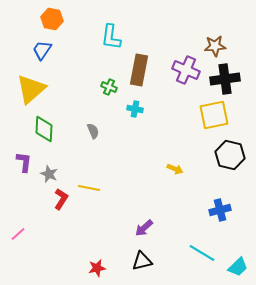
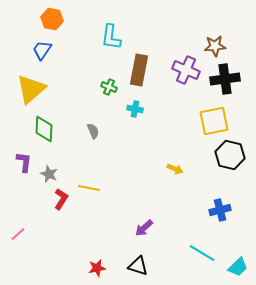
yellow square: moved 6 px down
black triangle: moved 4 px left, 5 px down; rotated 30 degrees clockwise
